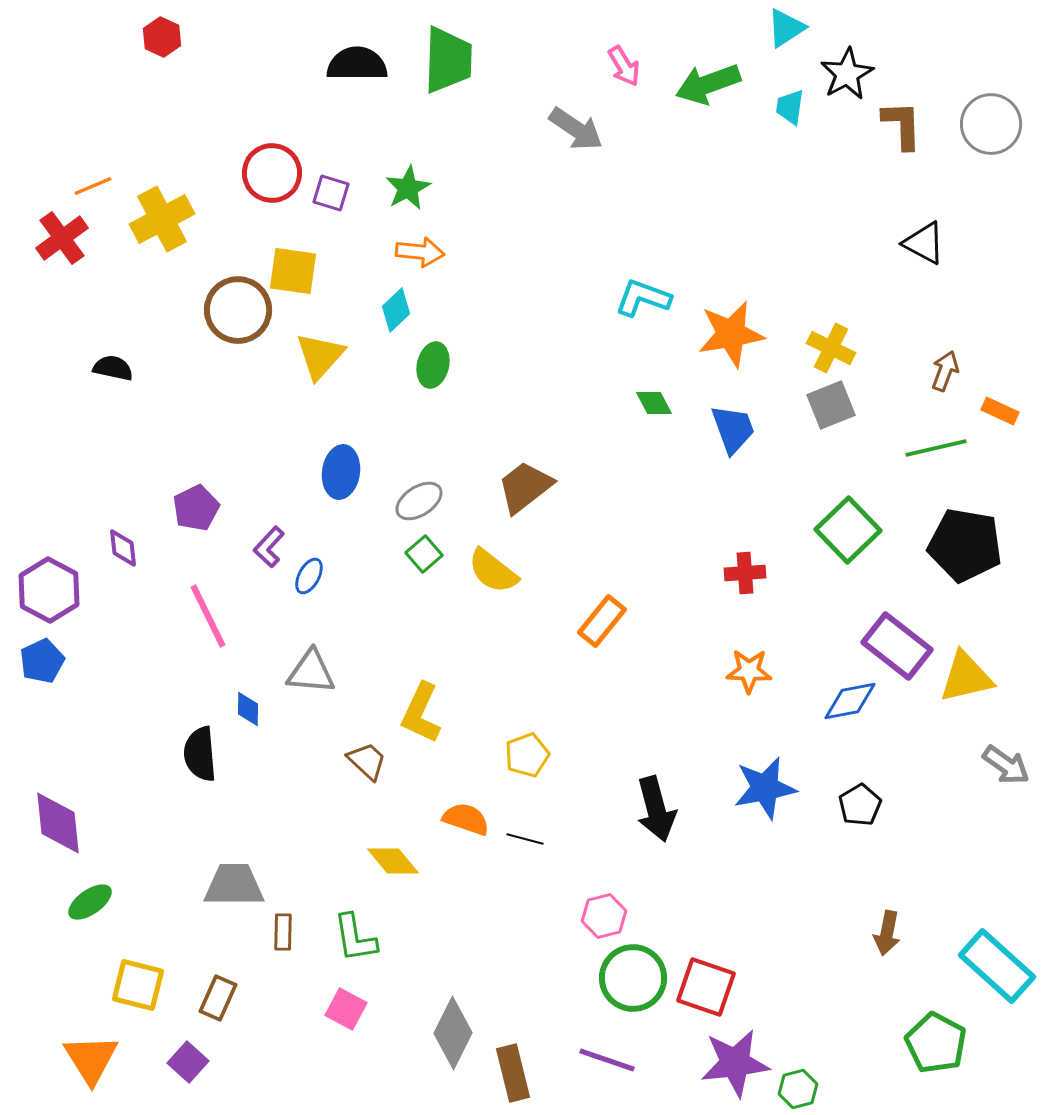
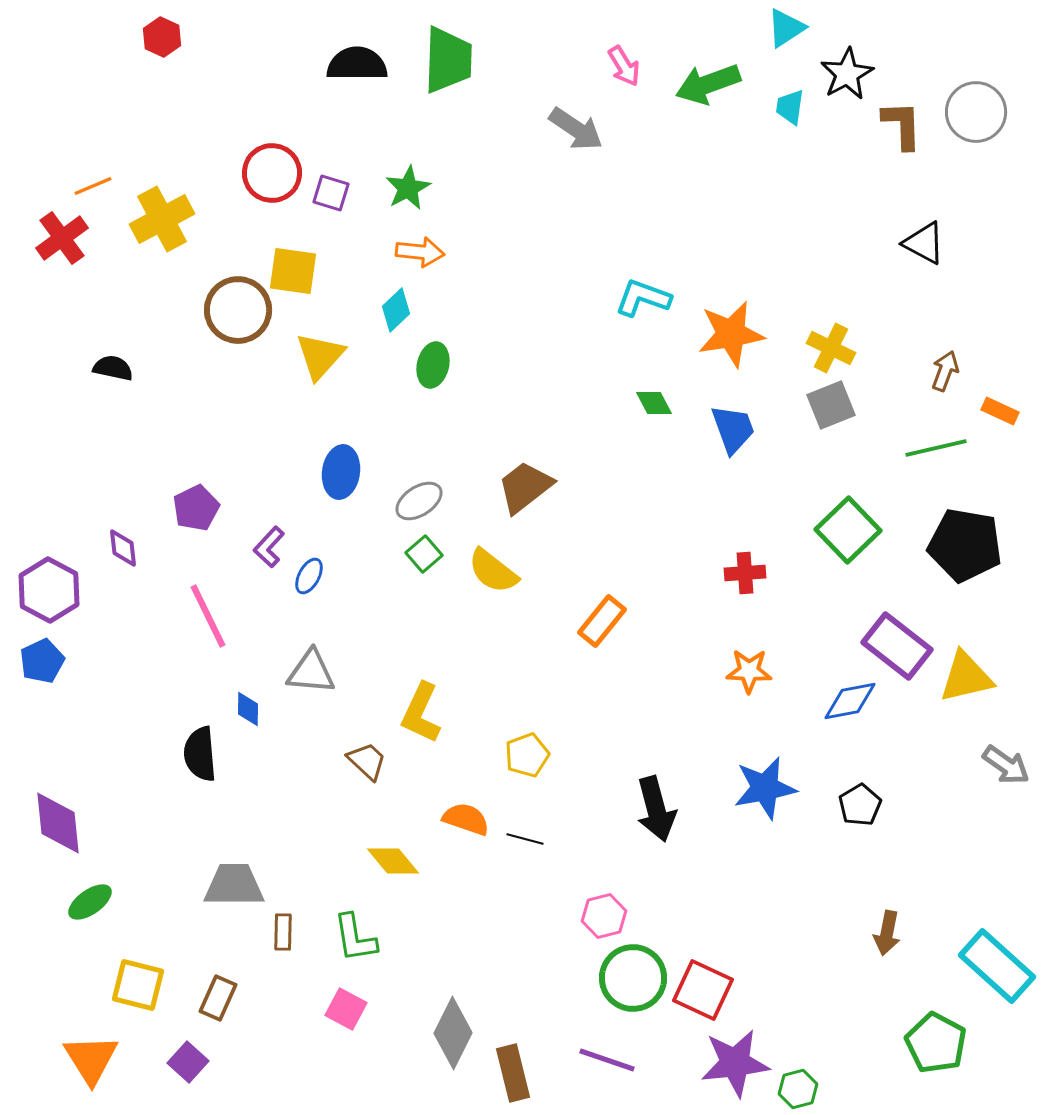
gray circle at (991, 124): moved 15 px left, 12 px up
red square at (706, 987): moved 3 px left, 3 px down; rotated 6 degrees clockwise
